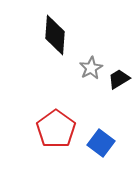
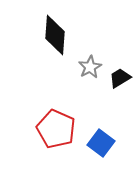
gray star: moved 1 px left, 1 px up
black trapezoid: moved 1 px right, 1 px up
red pentagon: rotated 12 degrees counterclockwise
